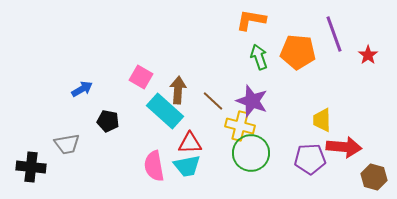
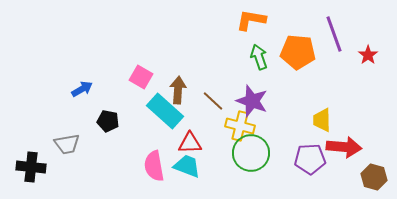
cyan trapezoid: rotated 148 degrees counterclockwise
